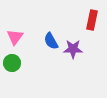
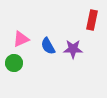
pink triangle: moved 6 px right, 2 px down; rotated 30 degrees clockwise
blue semicircle: moved 3 px left, 5 px down
green circle: moved 2 px right
